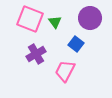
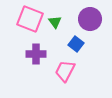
purple circle: moved 1 px down
purple cross: rotated 30 degrees clockwise
